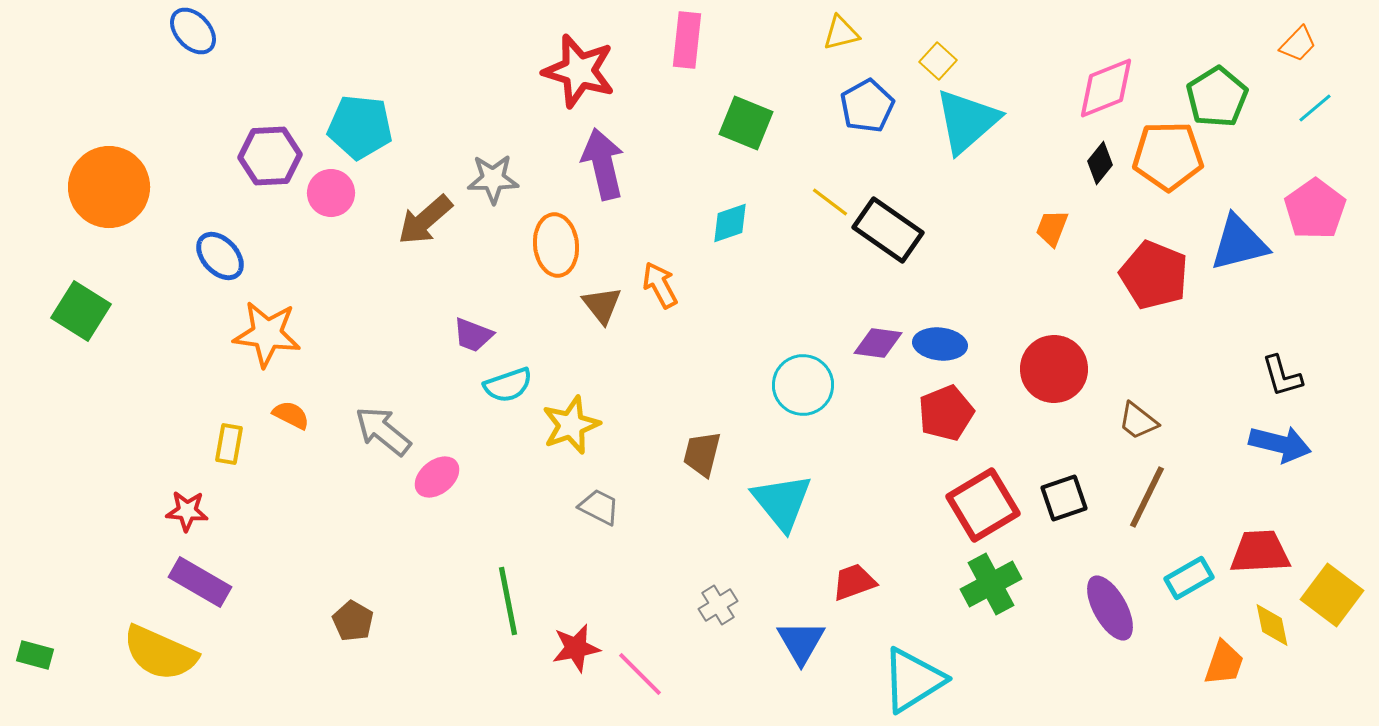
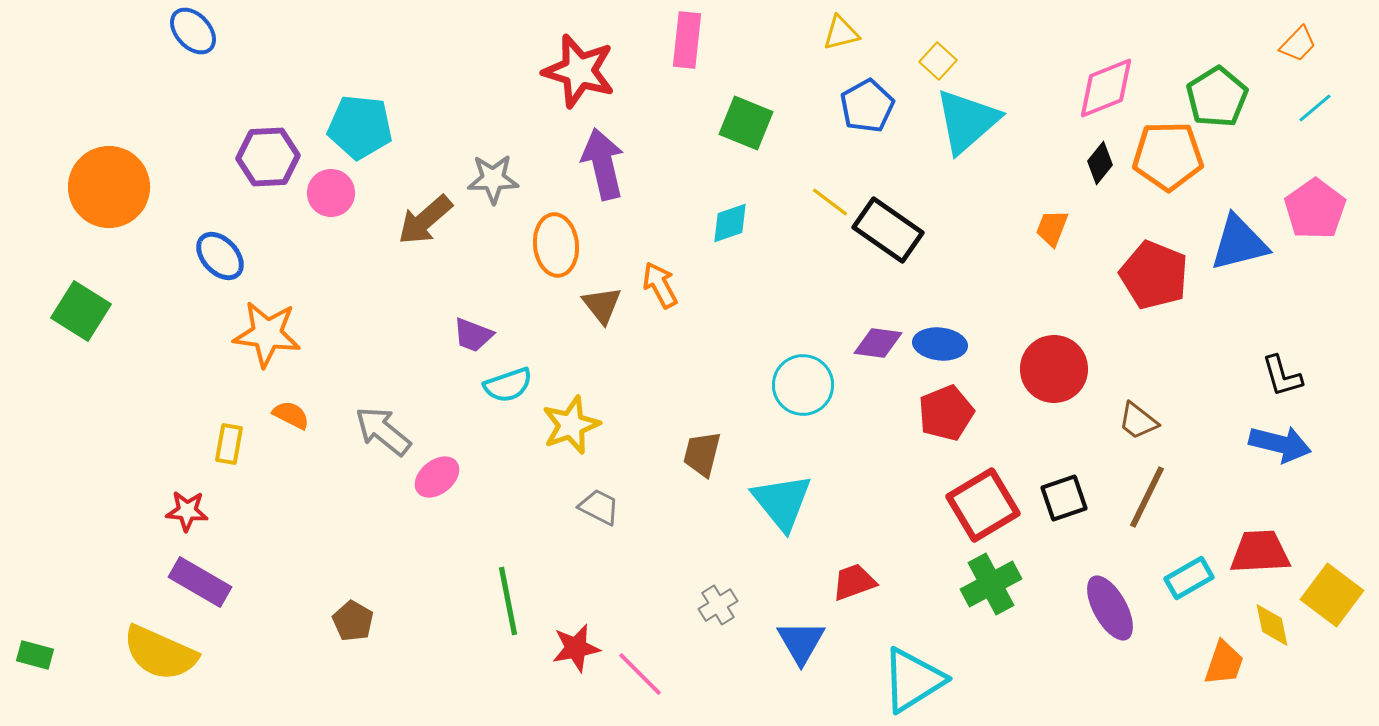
purple hexagon at (270, 156): moved 2 px left, 1 px down
